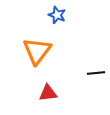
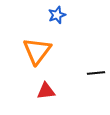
blue star: rotated 30 degrees clockwise
red triangle: moved 2 px left, 2 px up
